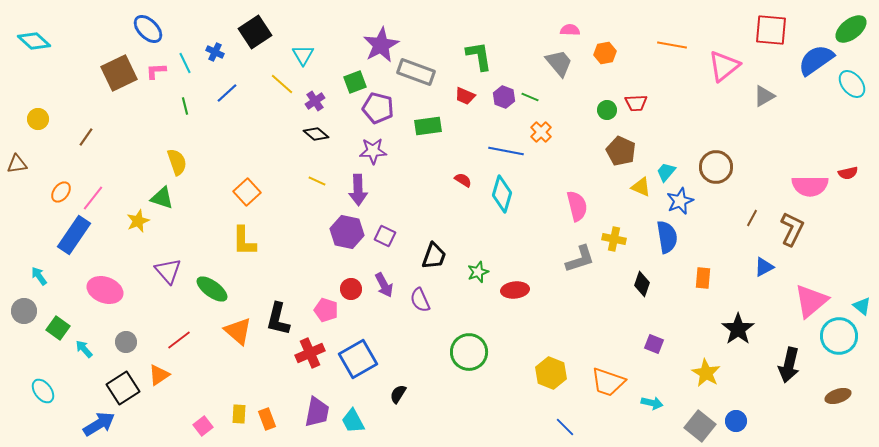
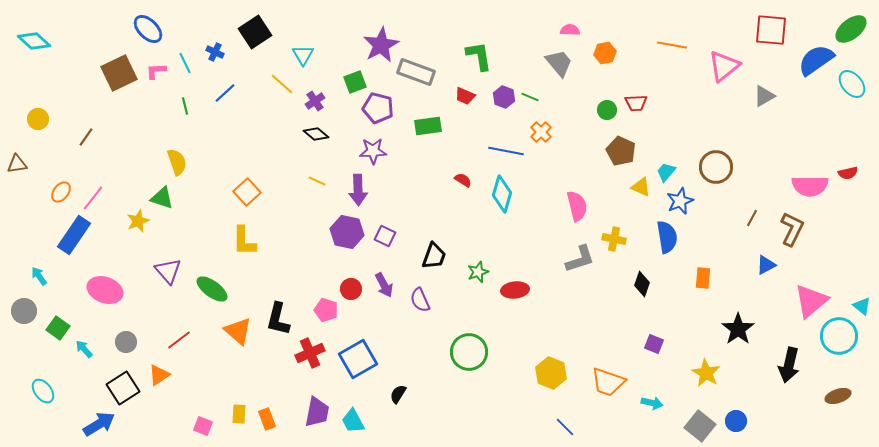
blue line at (227, 93): moved 2 px left
blue triangle at (764, 267): moved 2 px right, 2 px up
pink square at (203, 426): rotated 30 degrees counterclockwise
